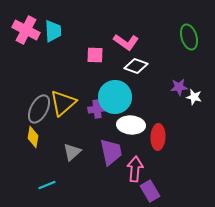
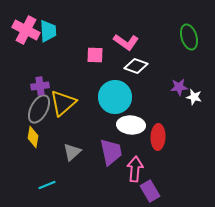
cyan trapezoid: moved 5 px left
purple cross: moved 57 px left, 23 px up
